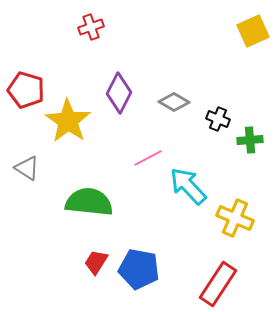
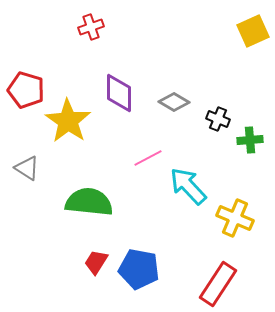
purple diamond: rotated 27 degrees counterclockwise
